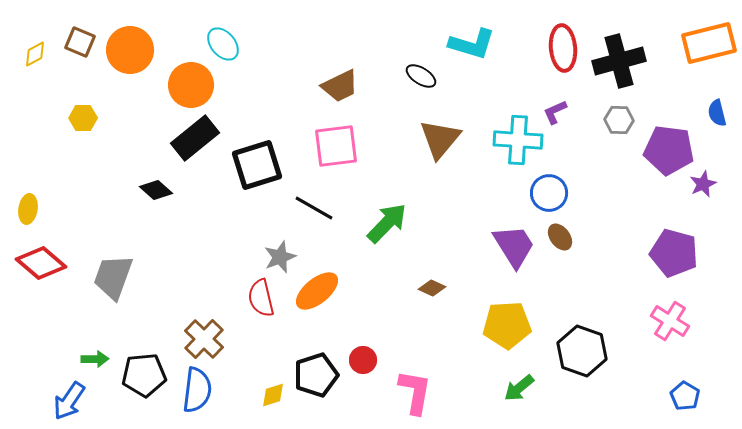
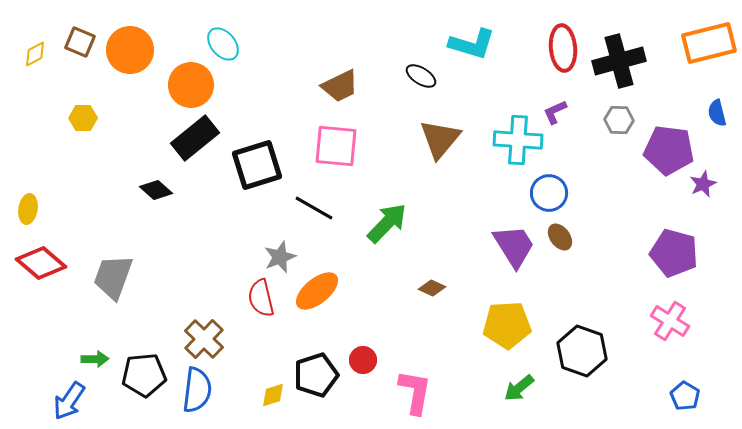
pink square at (336, 146): rotated 12 degrees clockwise
